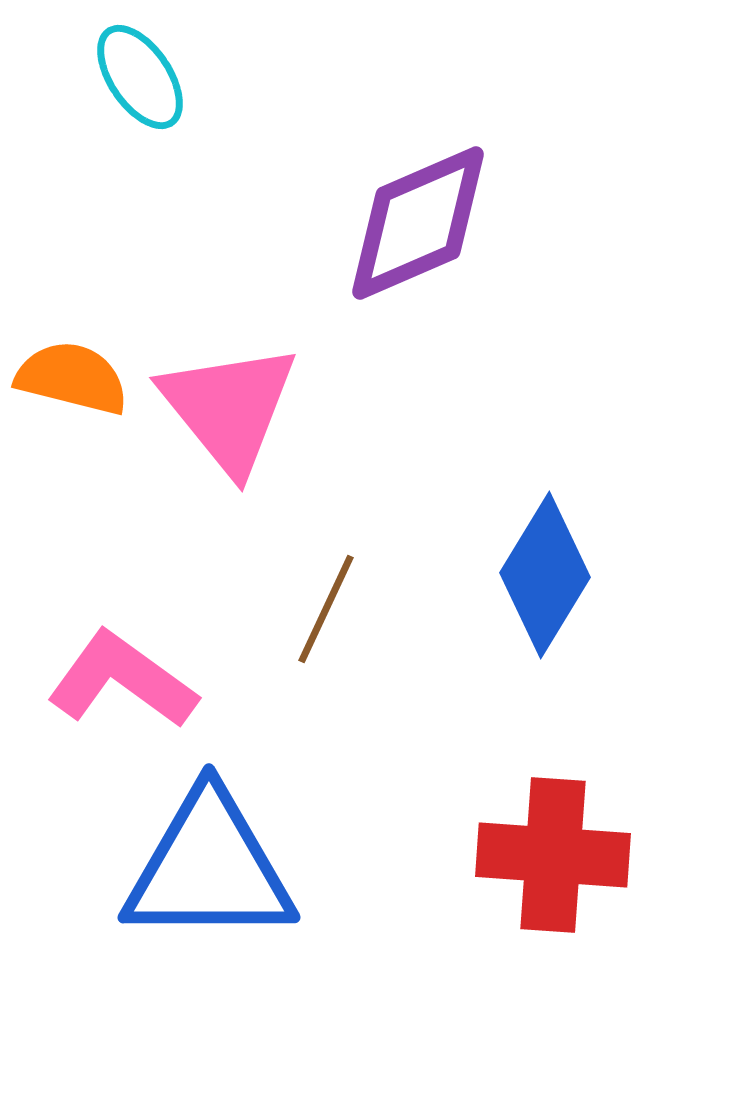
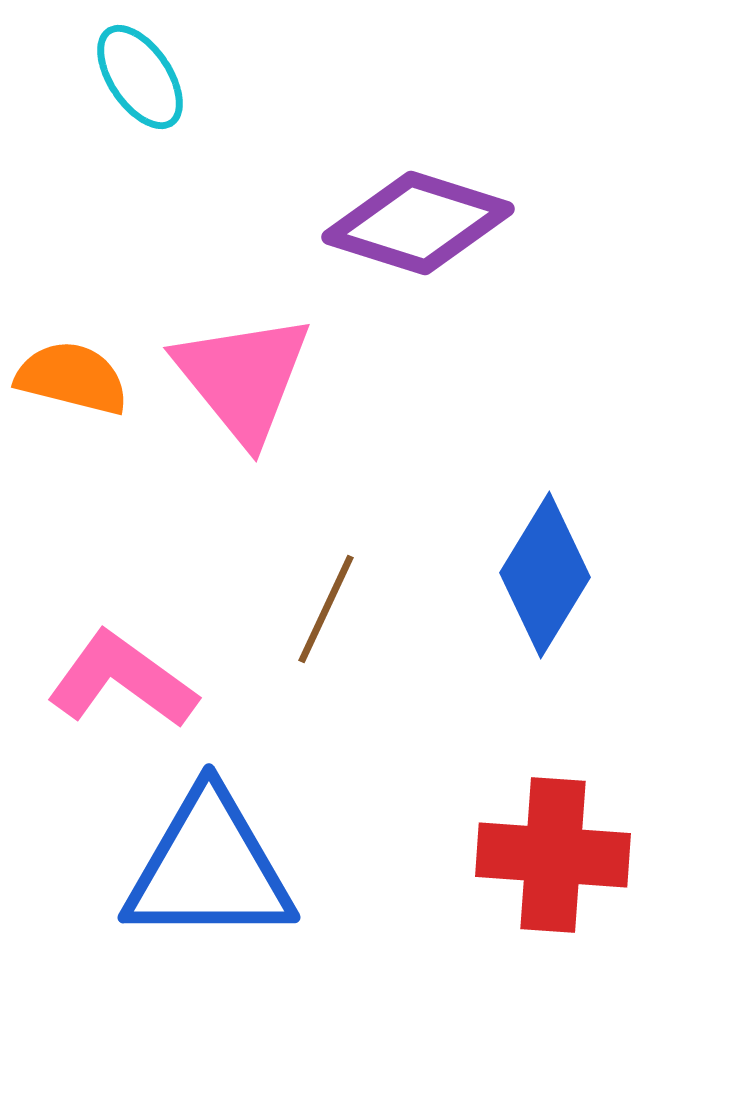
purple diamond: rotated 41 degrees clockwise
pink triangle: moved 14 px right, 30 px up
